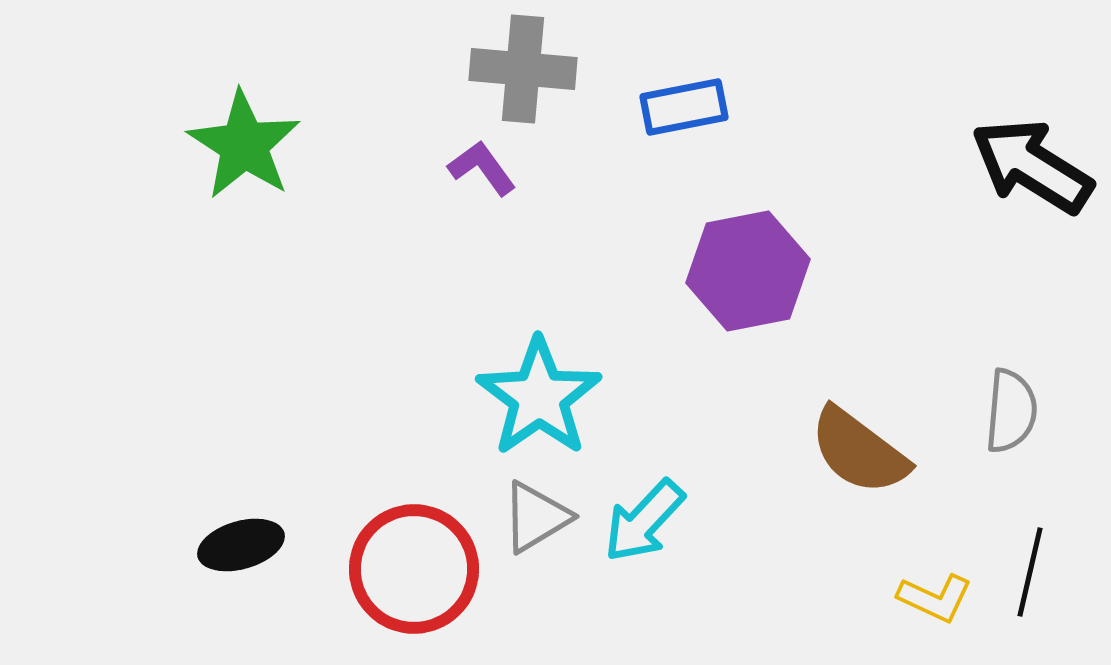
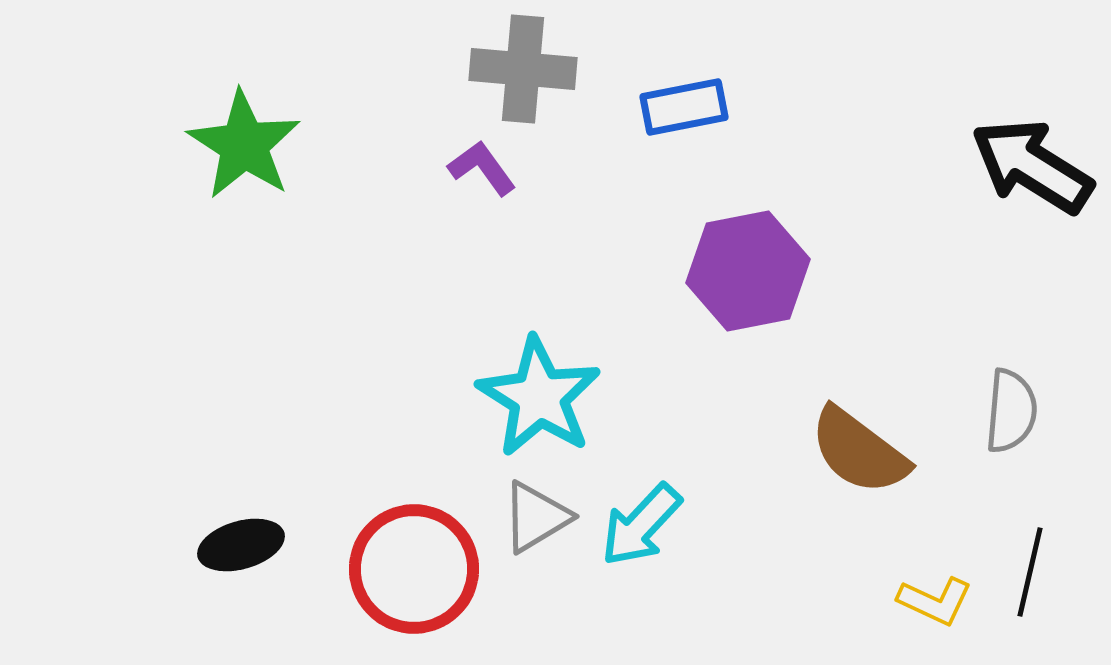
cyan star: rotated 5 degrees counterclockwise
cyan arrow: moved 3 px left, 4 px down
yellow L-shape: moved 3 px down
